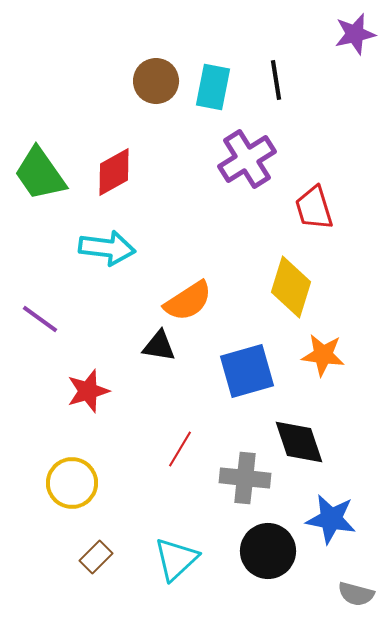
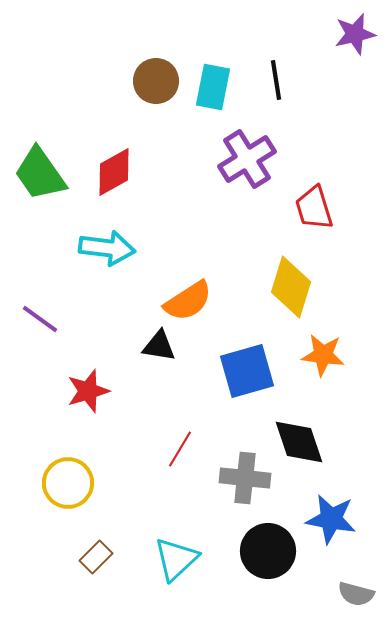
yellow circle: moved 4 px left
